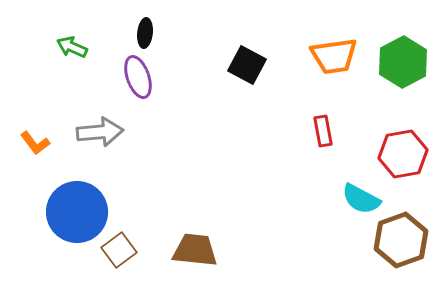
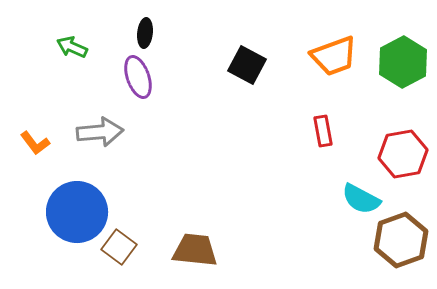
orange trapezoid: rotated 12 degrees counterclockwise
brown square: moved 3 px up; rotated 16 degrees counterclockwise
